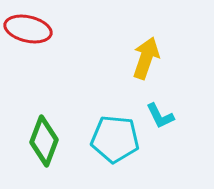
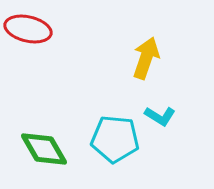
cyan L-shape: rotated 32 degrees counterclockwise
green diamond: moved 8 px down; rotated 51 degrees counterclockwise
